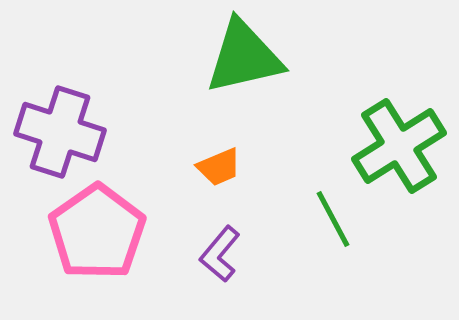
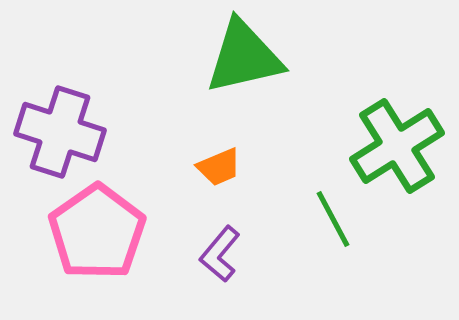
green cross: moved 2 px left
